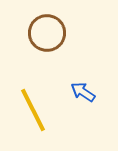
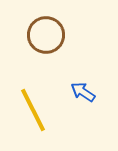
brown circle: moved 1 px left, 2 px down
